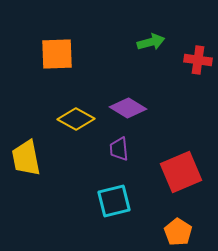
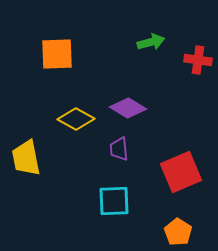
cyan square: rotated 12 degrees clockwise
